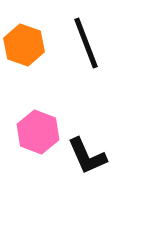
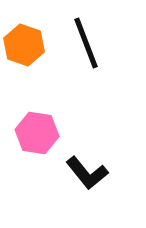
pink hexagon: moved 1 px left, 1 px down; rotated 12 degrees counterclockwise
black L-shape: moved 17 px down; rotated 15 degrees counterclockwise
